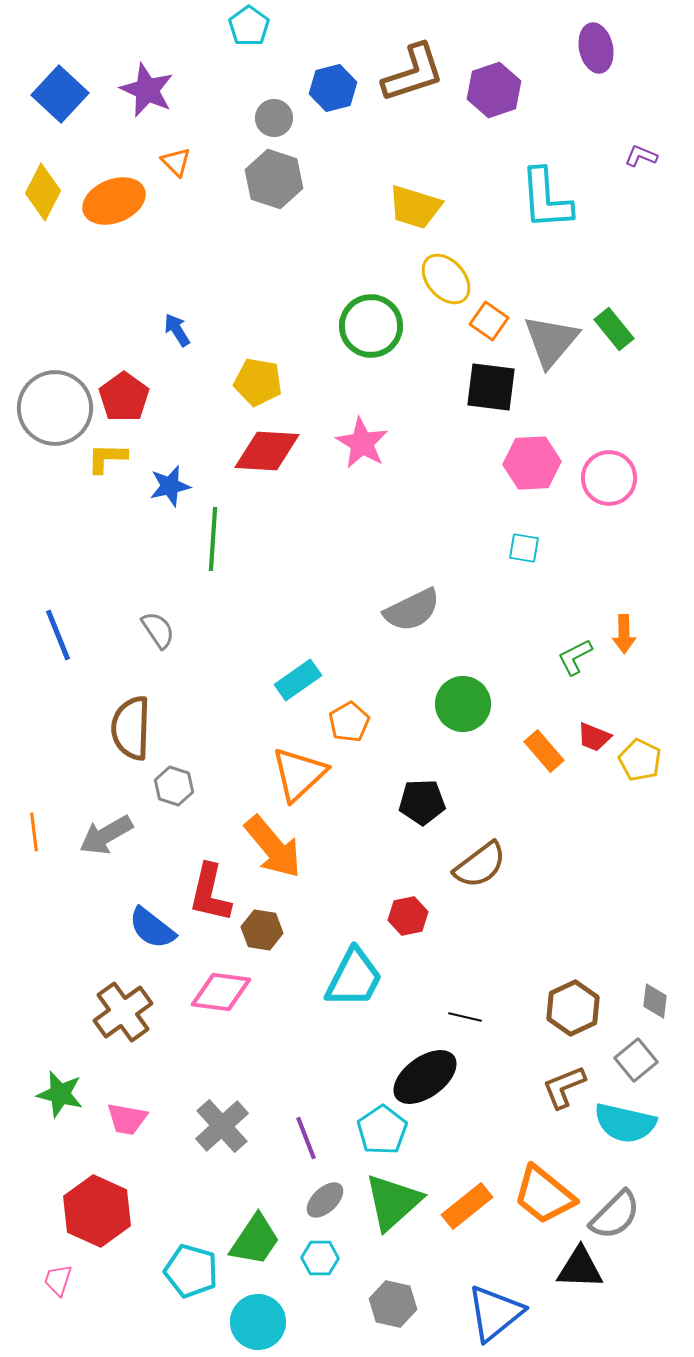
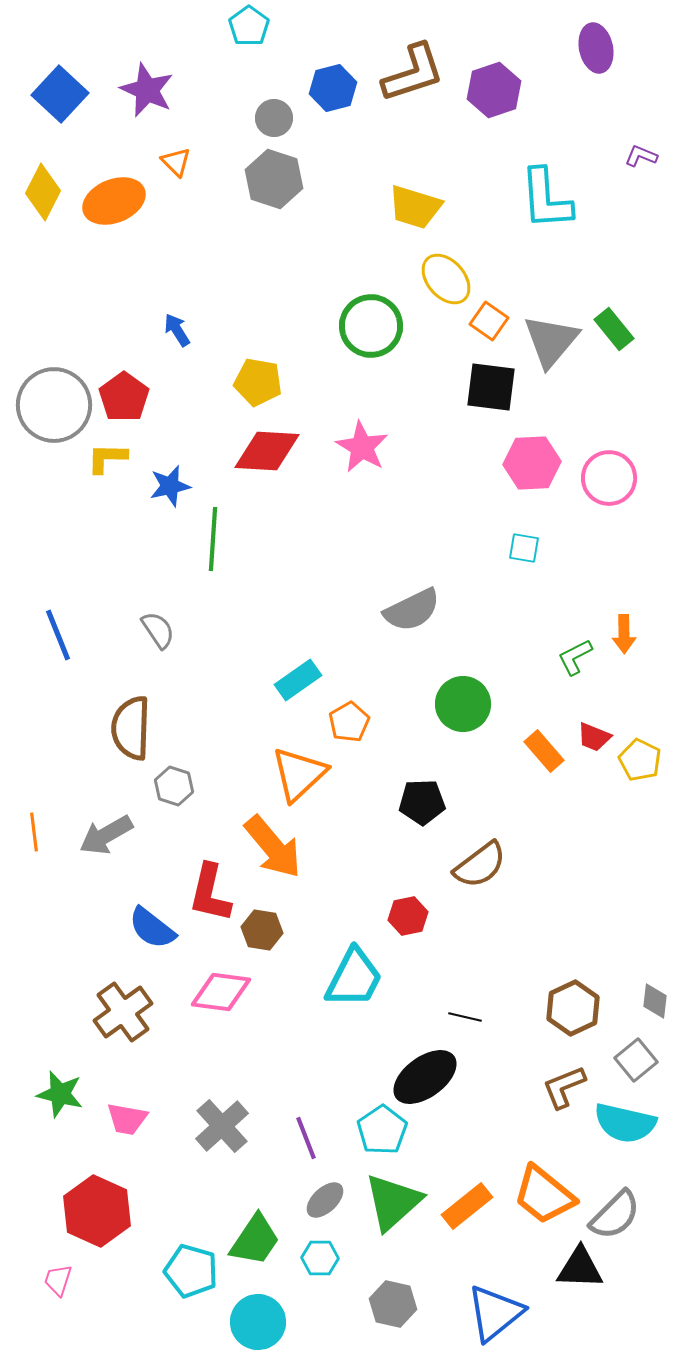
gray circle at (55, 408): moved 1 px left, 3 px up
pink star at (362, 443): moved 4 px down
